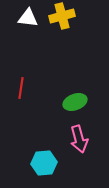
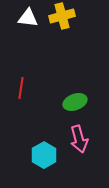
cyan hexagon: moved 8 px up; rotated 25 degrees counterclockwise
